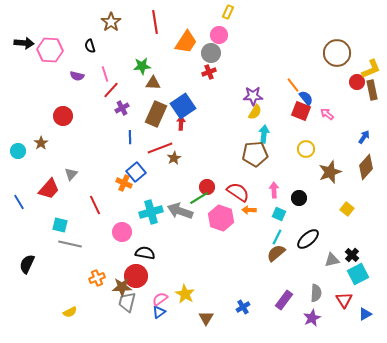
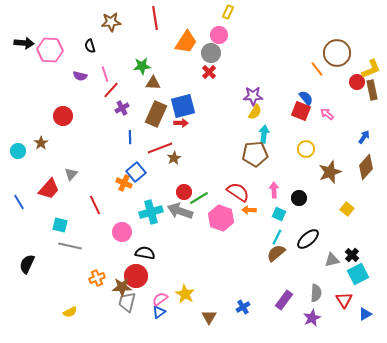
brown star at (111, 22): rotated 30 degrees clockwise
red line at (155, 22): moved 4 px up
red cross at (209, 72): rotated 24 degrees counterclockwise
purple semicircle at (77, 76): moved 3 px right
orange line at (293, 85): moved 24 px right, 16 px up
blue square at (183, 106): rotated 20 degrees clockwise
red arrow at (181, 123): rotated 88 degrees clockwise
red circle at (207, 187): moved 23 px left, 5 px down
gray line at (70, 244): moved 2 px down
brown triangle at (206, 318): moved 3 px right, 1 px up
